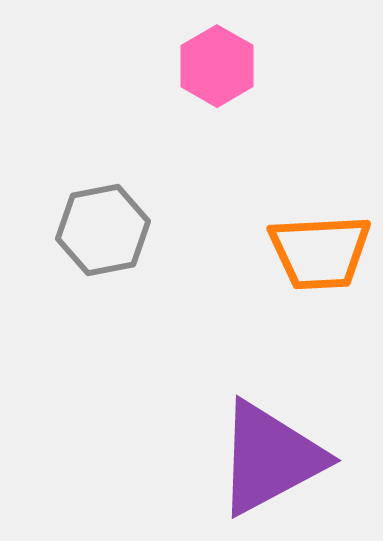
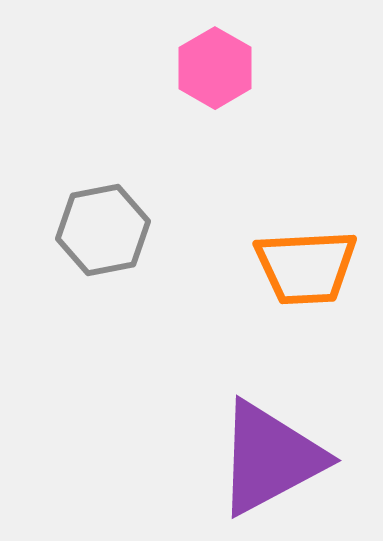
pink hexagon: moved 2 px left, 2 px down
orange trapezoid: moved 14 px left, 15 px down
